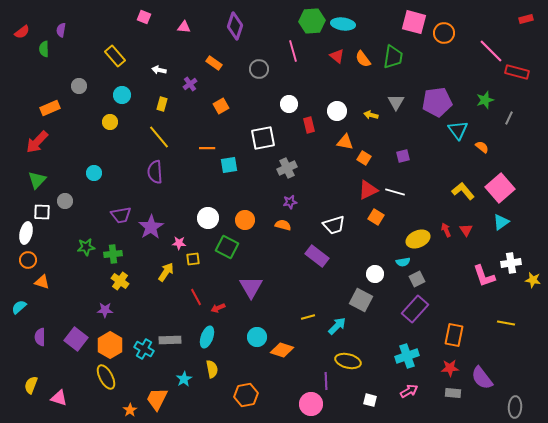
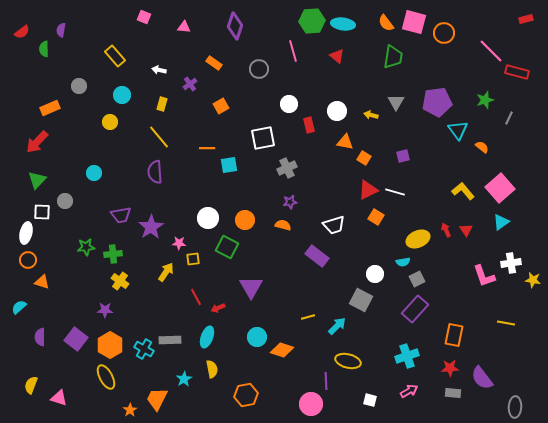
orange semicircle at (363, 59): moved 23 px right, 36 px up
